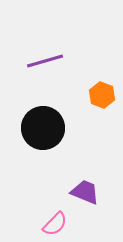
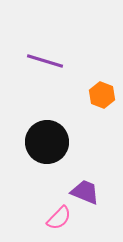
purple line: rotated 33 degrees clockwise
black circle: moved 4 px right, 14 px down
pink semicircle: moved 4 px right, 6 px up
